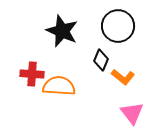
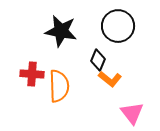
black star: moved 1 px left; rotated 12 degrees counterclockwise
black diamond: moved 3 px left
orange L-shape: moved 13 px left, 2 px down
orange semicircle: rotated 84 degrees clockwise
